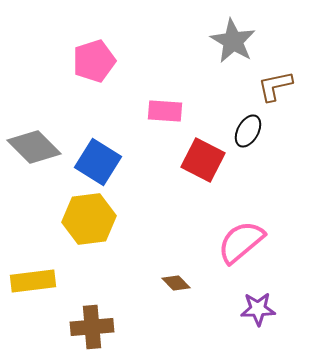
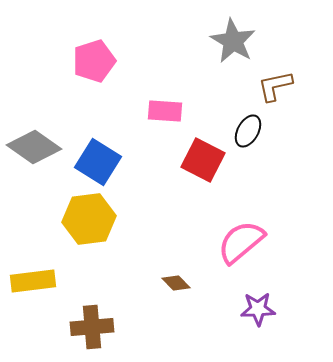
gray diamond: rotated 10 degrees counterclockwise
